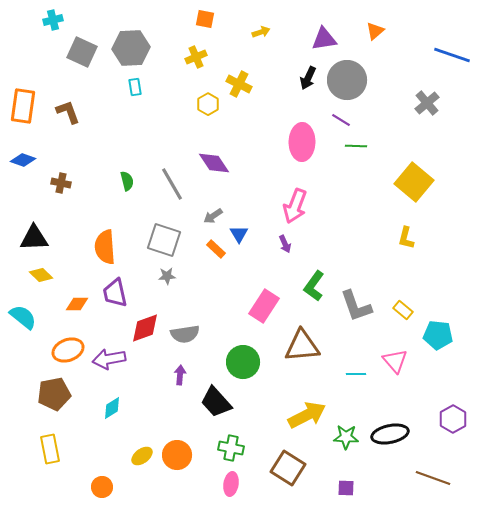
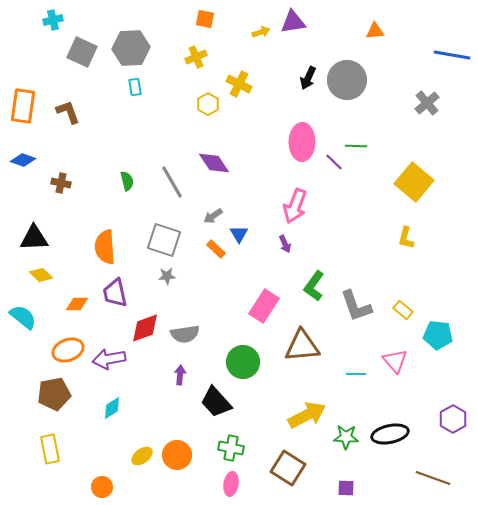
orange triangle at (375, 31): rotated 36 degrees clockwise
purple triangle at (324, 39): moved 31 px left, 17 px up
blue line at (452, 55): rotated 9 degrees counterclockwise
purple line at (341, 120): moved 7 px left, 42 px down; rotated 12 degrees clockwise
gray line at (172, 184): moved 2 px up
